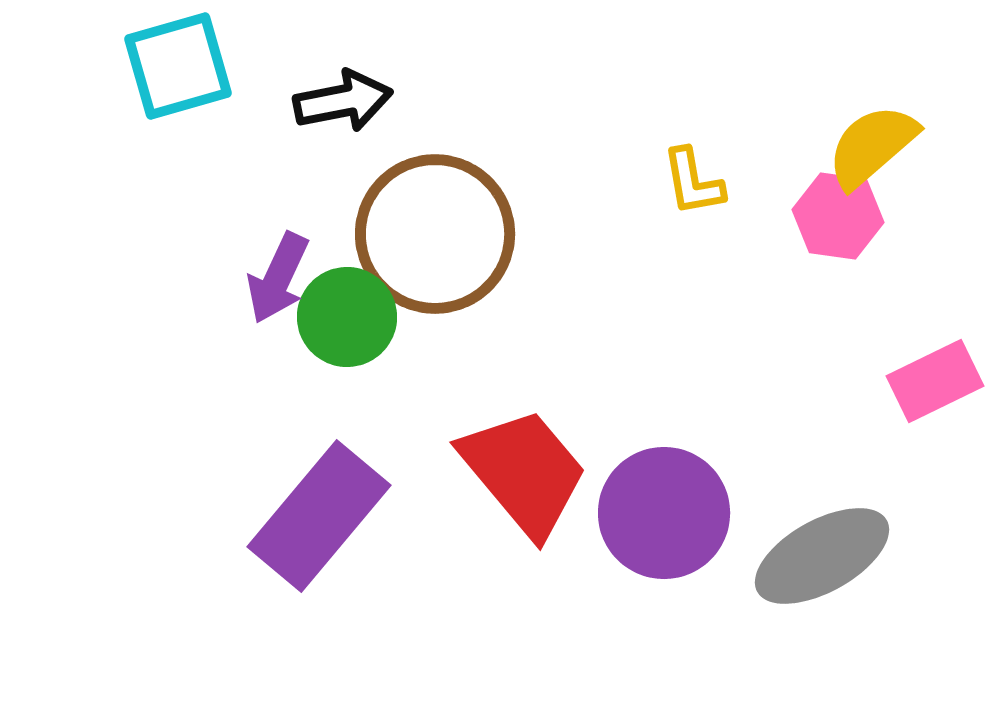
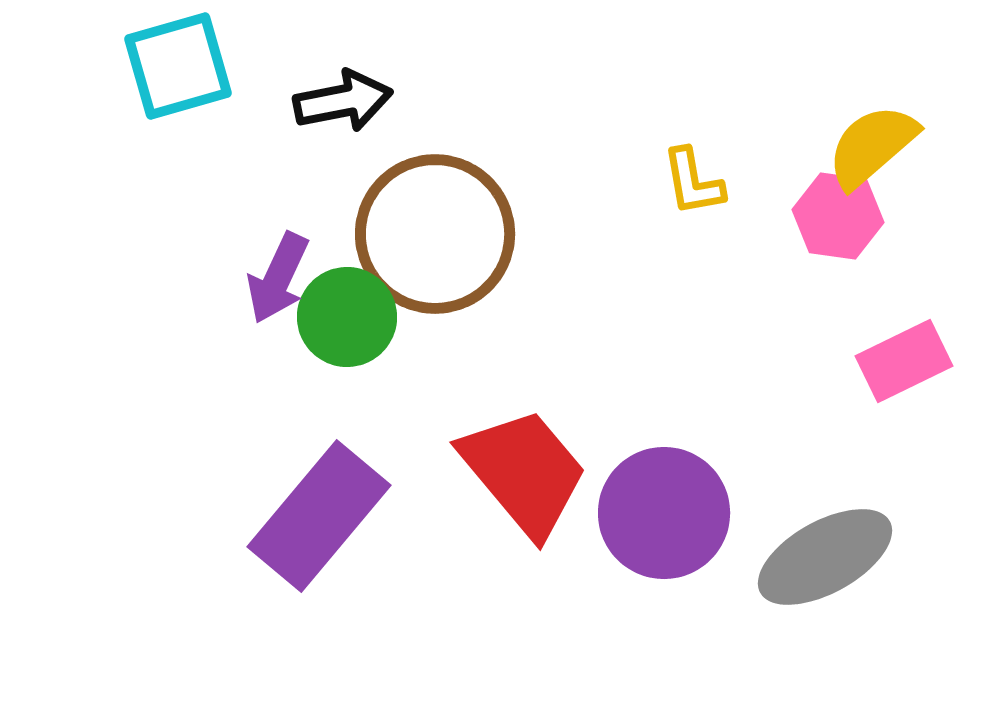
pink rectangle: moved 31 px left, 20 px up
gray ellipse: moved 3 px right, 1 px down
